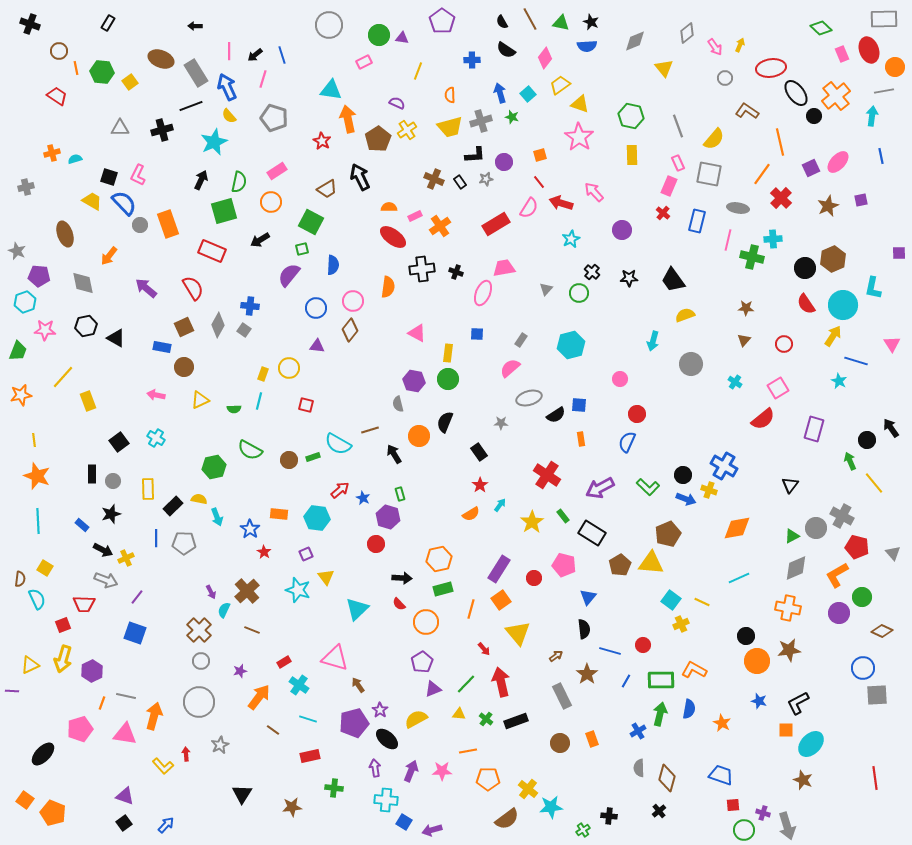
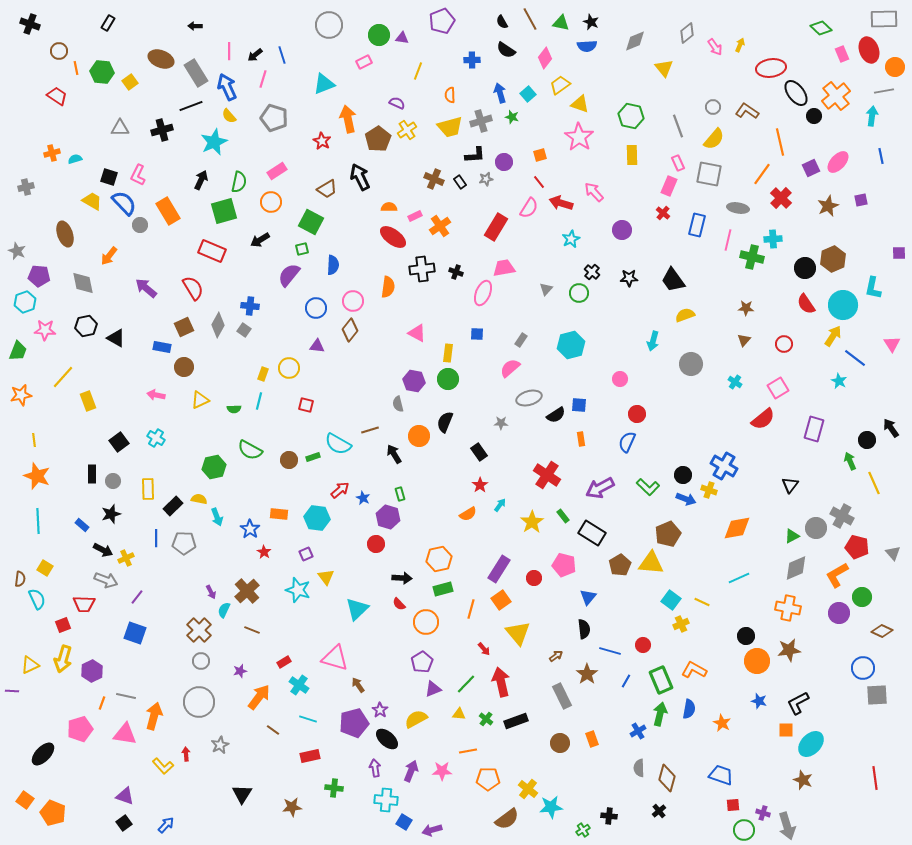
purple pentagon at (442, 21): rotated 15 degrees clockwise
gray circle at (725, 78): moved 12 px left, 29 px down
cyan triangle at (331, 90): moved 7 px left, 6 px up; rotated 30 degrees counterclockwise
blue rectangle at (697, 221): moved 4 px down
orange rectangle at (168, 224): moved 13 px up; rotated 12 degrees counterclockwise
red rectangle at (496, 224): moved 3 px down; rotated 28 degrees counterclockwise
blue line at (856, 361): moved 1 px left, 3 px up; rotated 20 degrees clockwise
yellow line at (874, 483): rotated 15 degrees clockwise
orange semicircle at (471, 514): moved 3 px left
green rectangle at (661, 680): rotated 68 degrees clockwise
